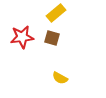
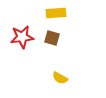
yellow rectangle: rotated 36 degrees clockwise
